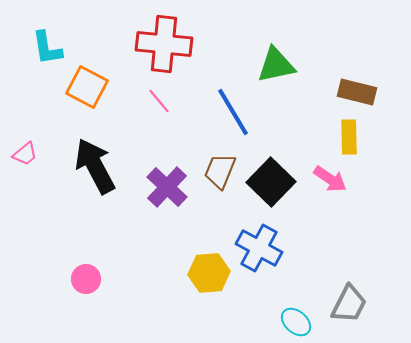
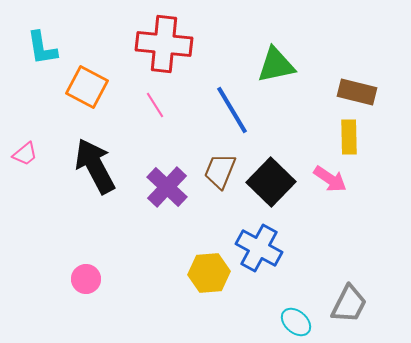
cyan L-shape: moved 5 px left
pink line: moved 4 px left, 4 px down; rotated 8 degrees clockwise
blue line: moved 1 px left, 2 px up
